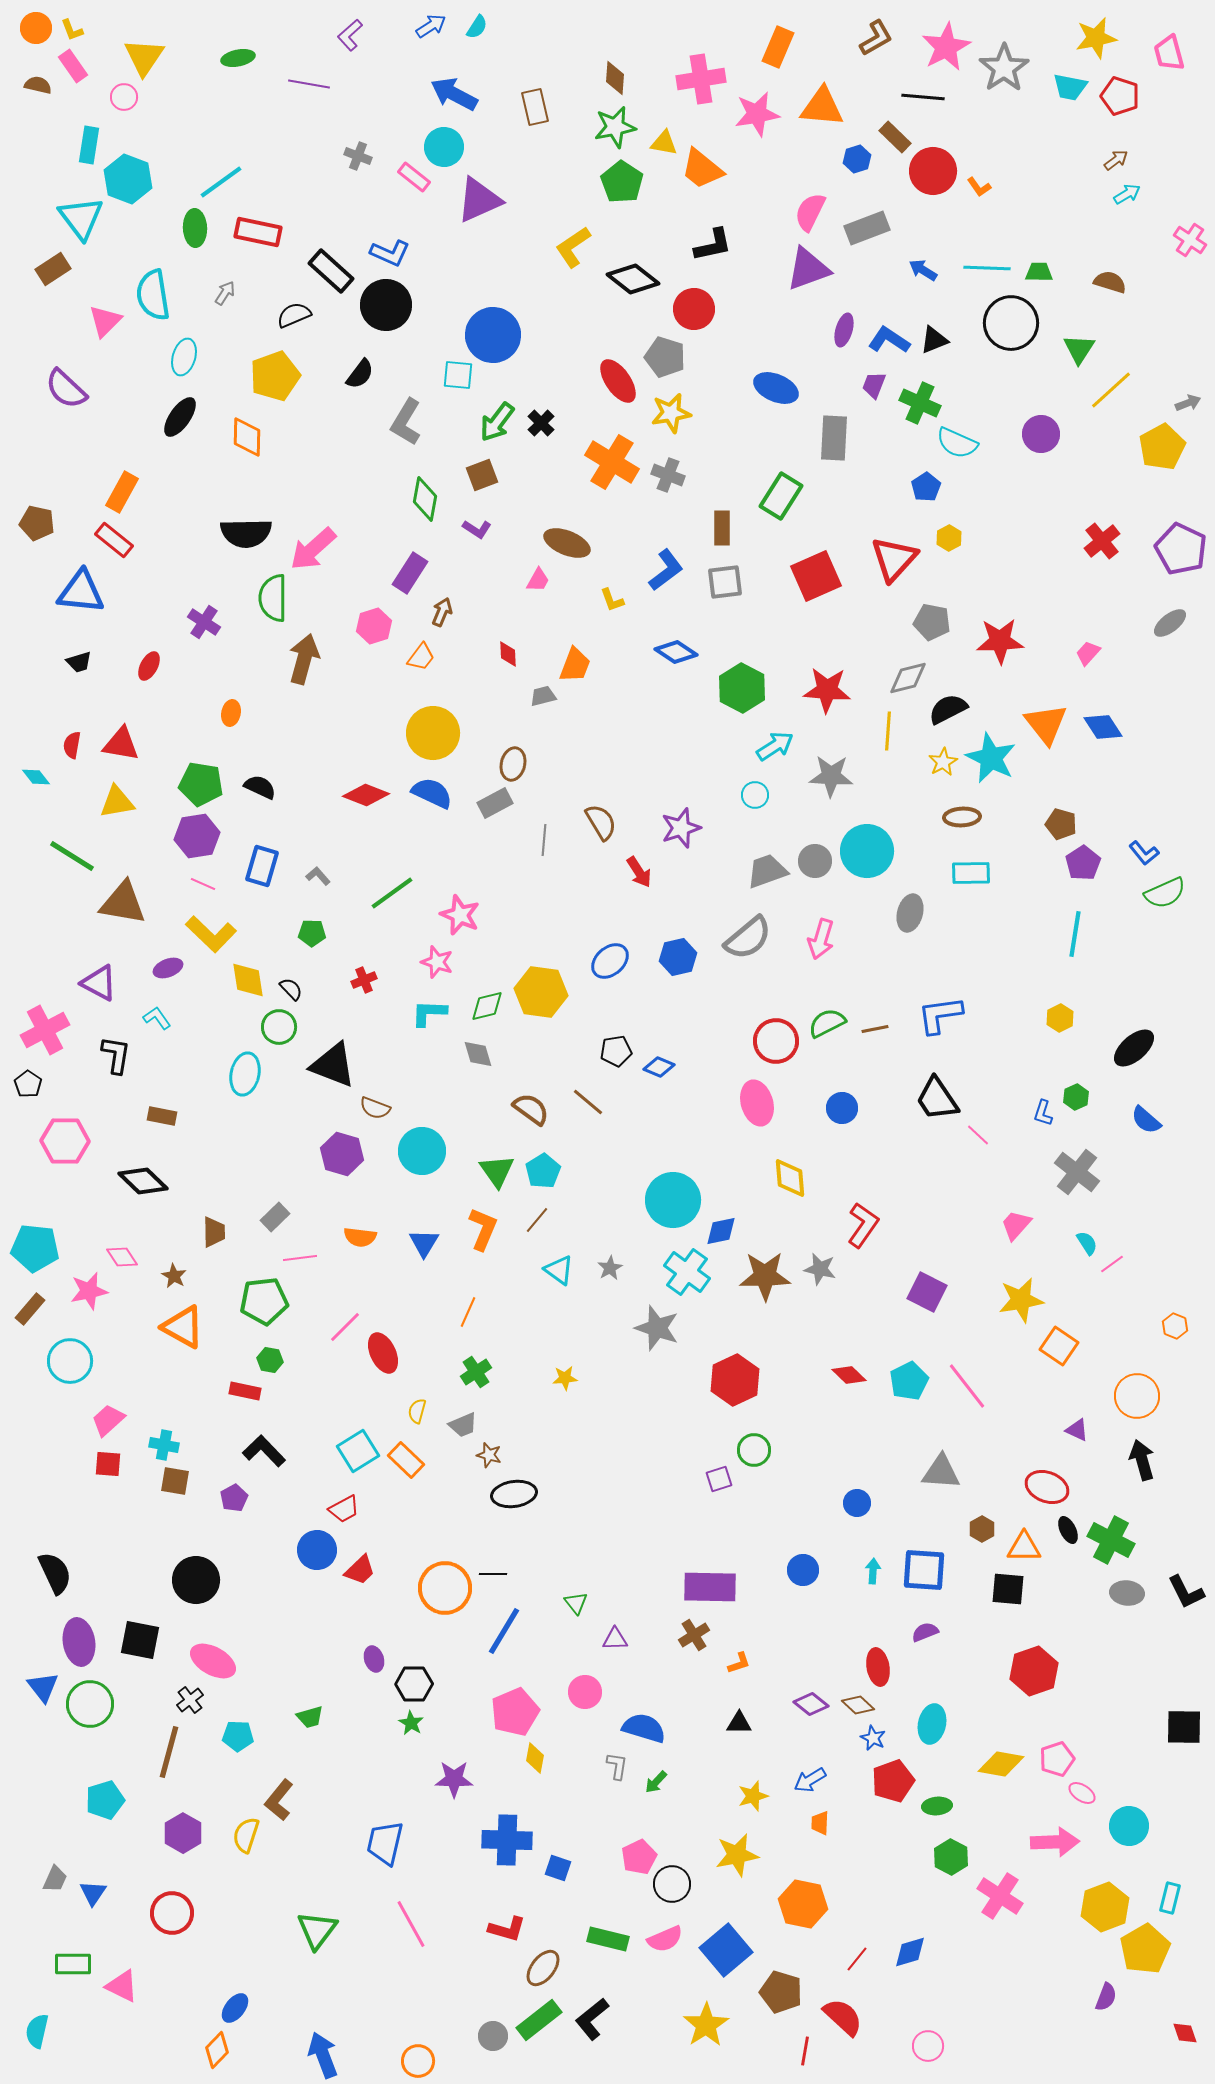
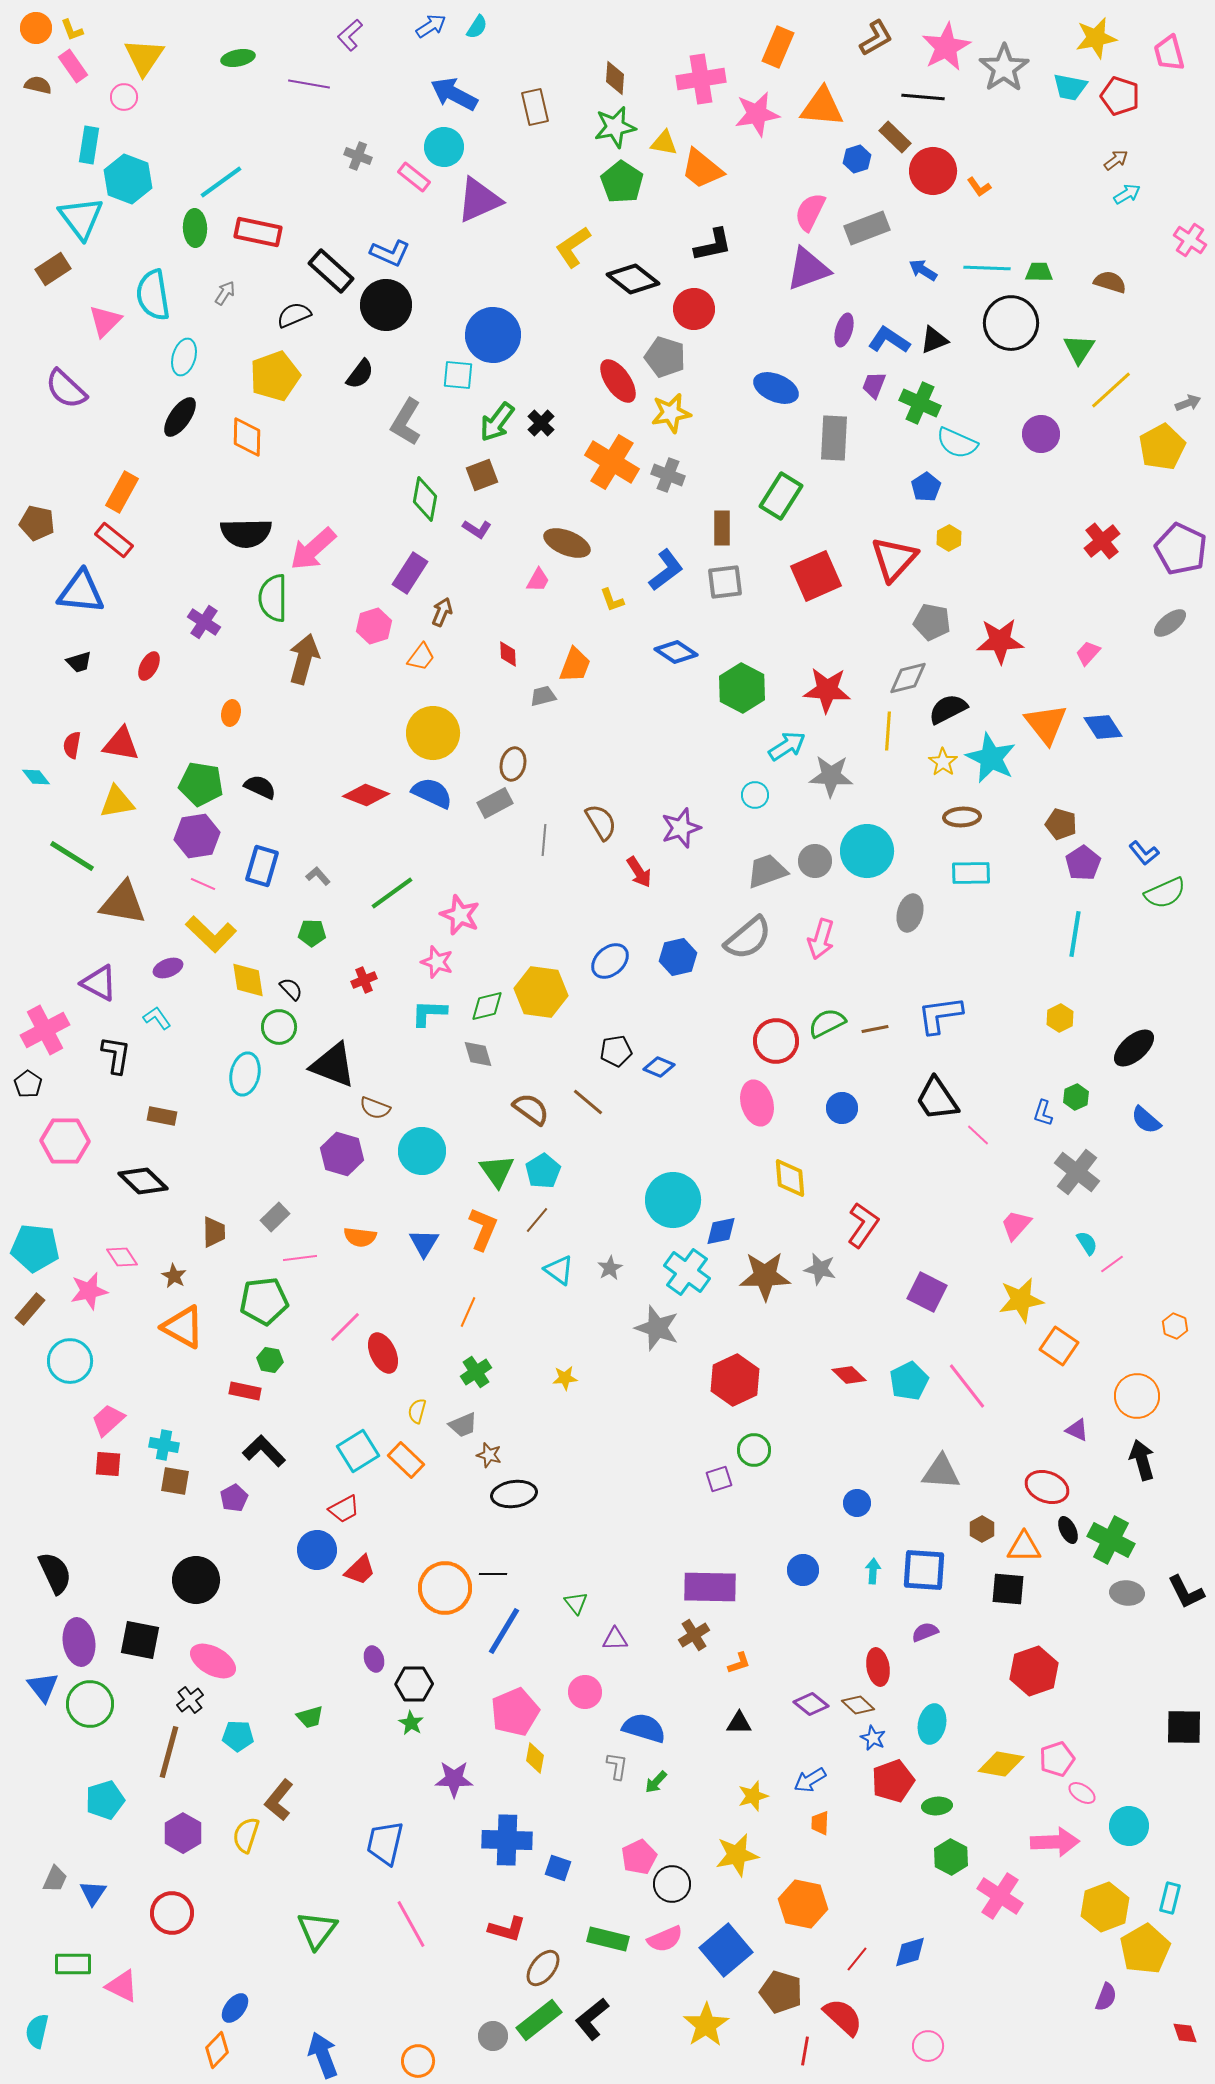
cyan arrow at (775, 746): moved 12 px right
yellow star at (943, 762): rotated 8 degrees counterclockwise
